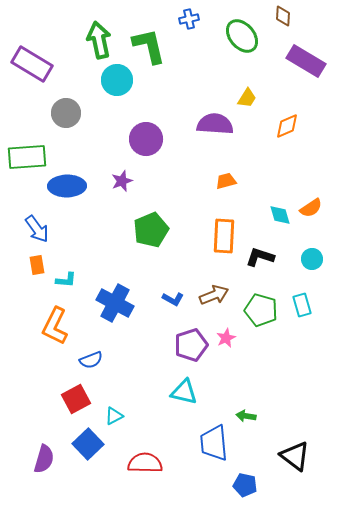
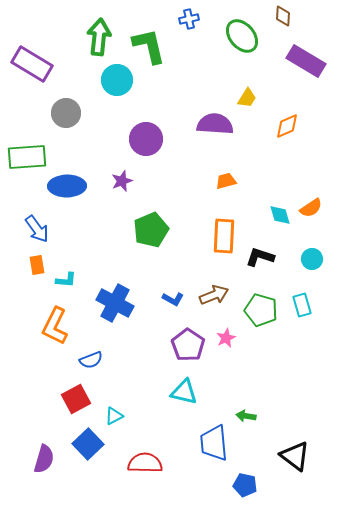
green arrow at (99, 40): moved 3 px up; rotated 18 degrees clockwise
purple pentagon at (191, 345): moved 3 px left; rotated 20 degrees counterclockwise
